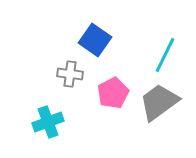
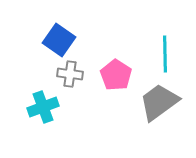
blue square: moved 36 px left
cyan line: moved 1 px up; rotated 27 degrees counterclockwise
pink pentagon: moved 3 px right, 18 px up; rotated 12 degrees counterclockwise
cyan cross: moved 5 px left, 15 px up
